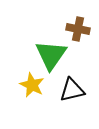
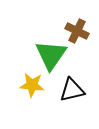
brown cross: moved 1 px left, 2 px down; rotated 15 degrees clockwise
yellow star: rotated 20 degrees counterclockwise
